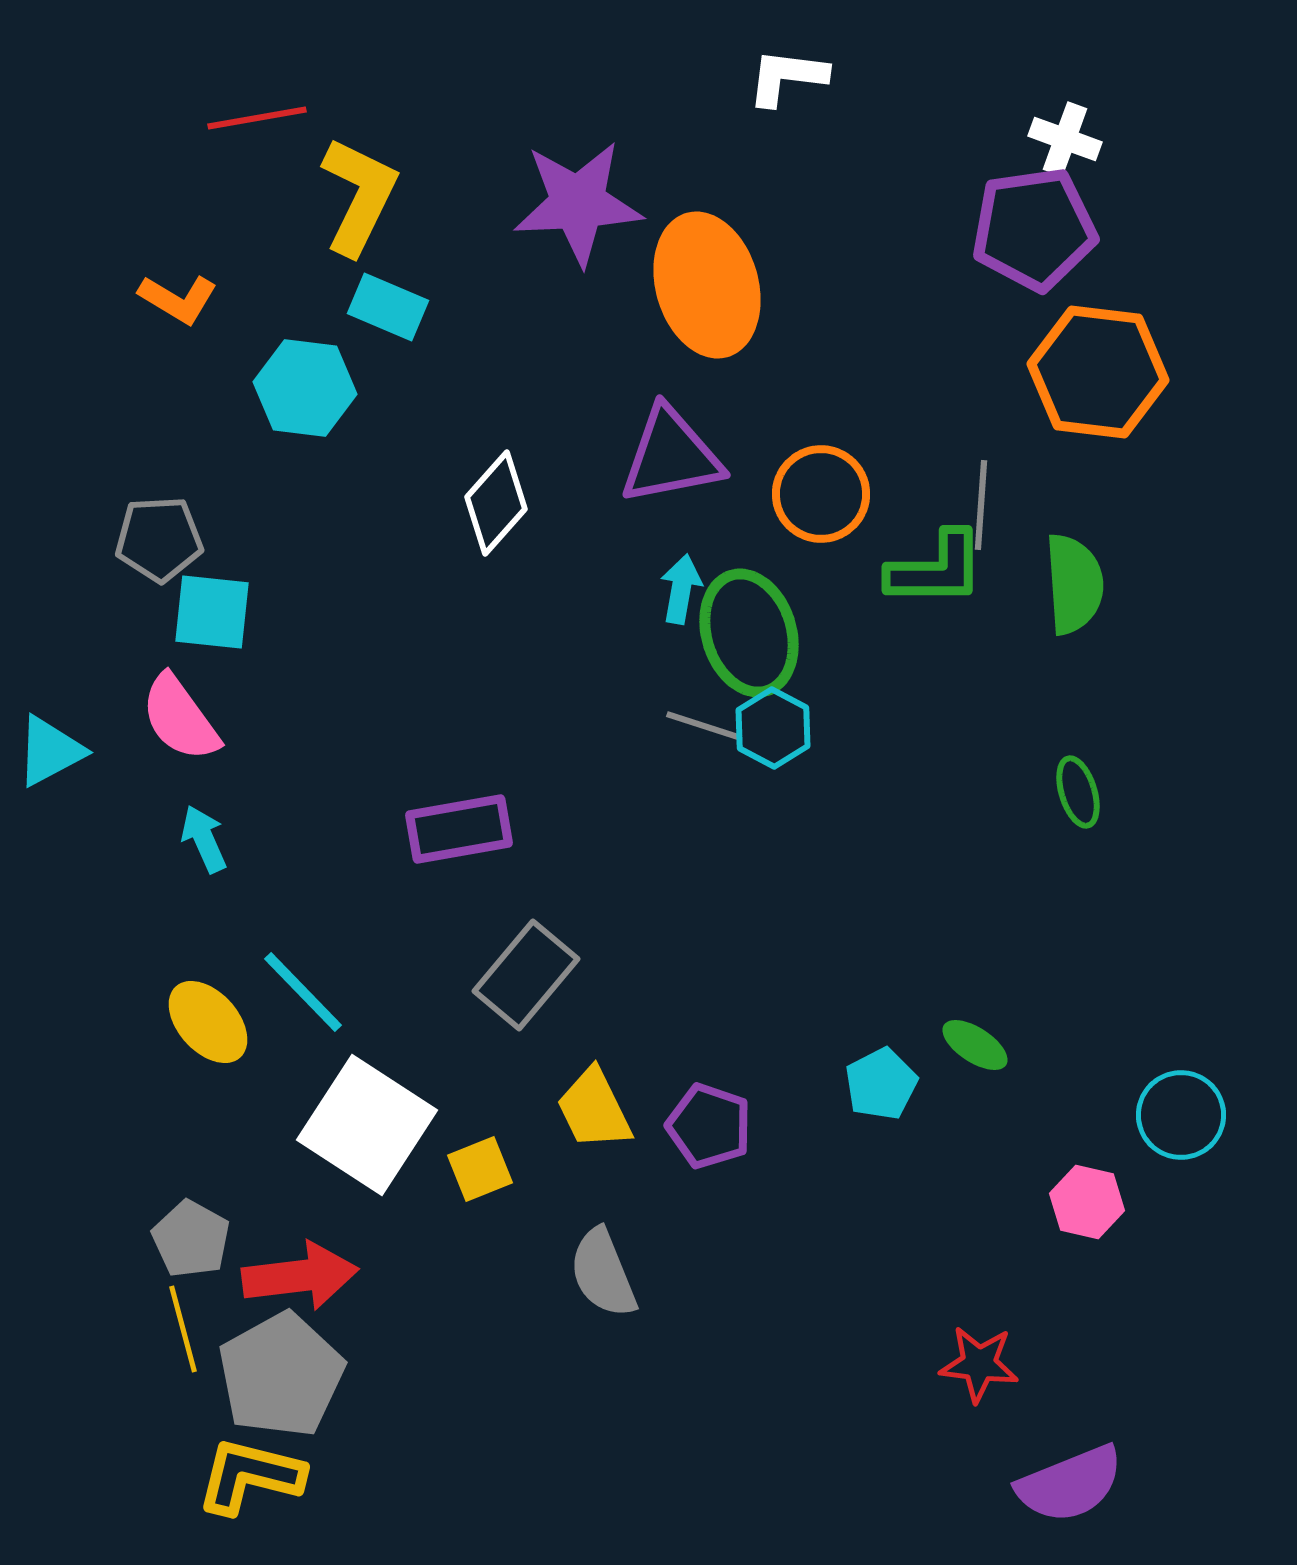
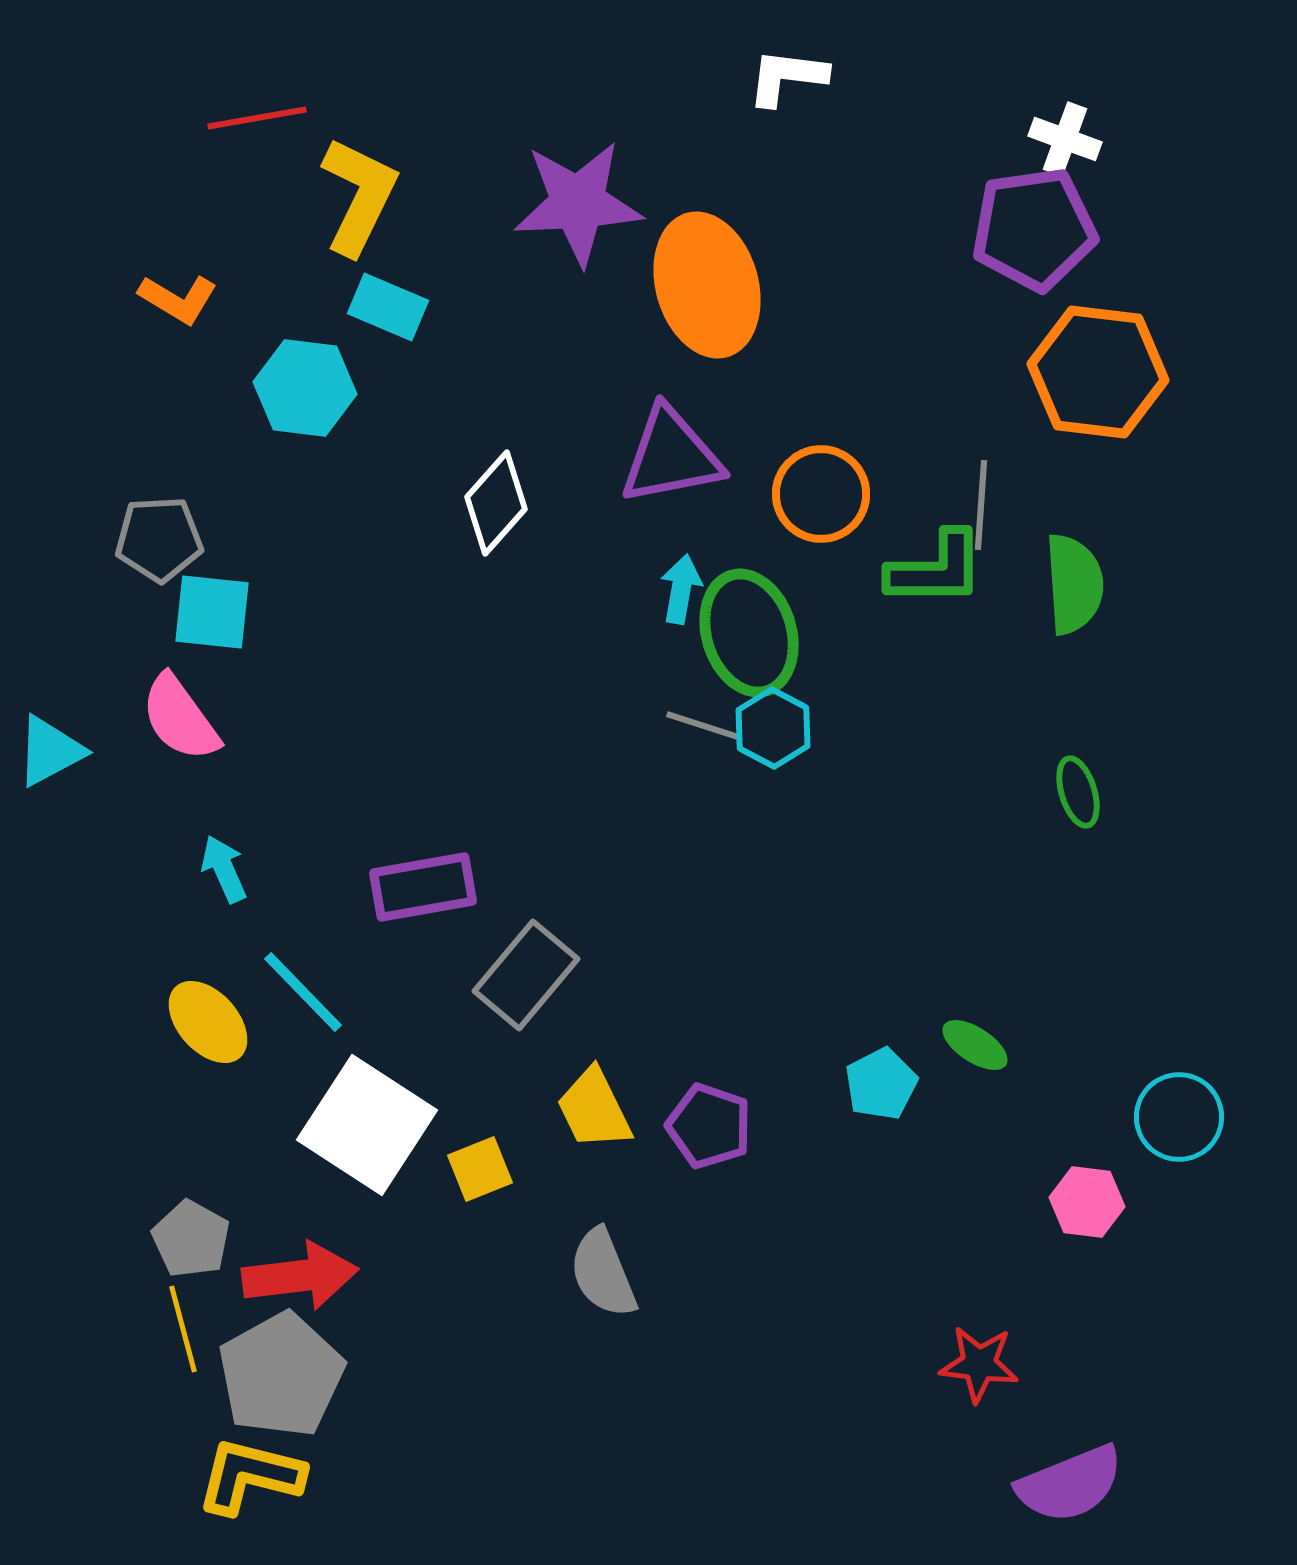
purple rectangle at (459, 829): moved 36 px left, 58 px down
cyan arrow at (204, 839): moved 20 px right, 30 px down
cyan circle at (1181, 1115): moved 2 px left, 2 px down
pink hexagon at (1087, 1202): rotated 6 degrees counterclockwise
